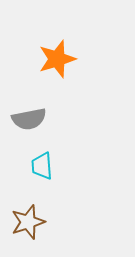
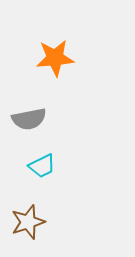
orange star: moved 2 px left, 1 px up; rotated 12 degrees clockwise
cyan trapezoid: rotated 112 degrees counterclockwise
